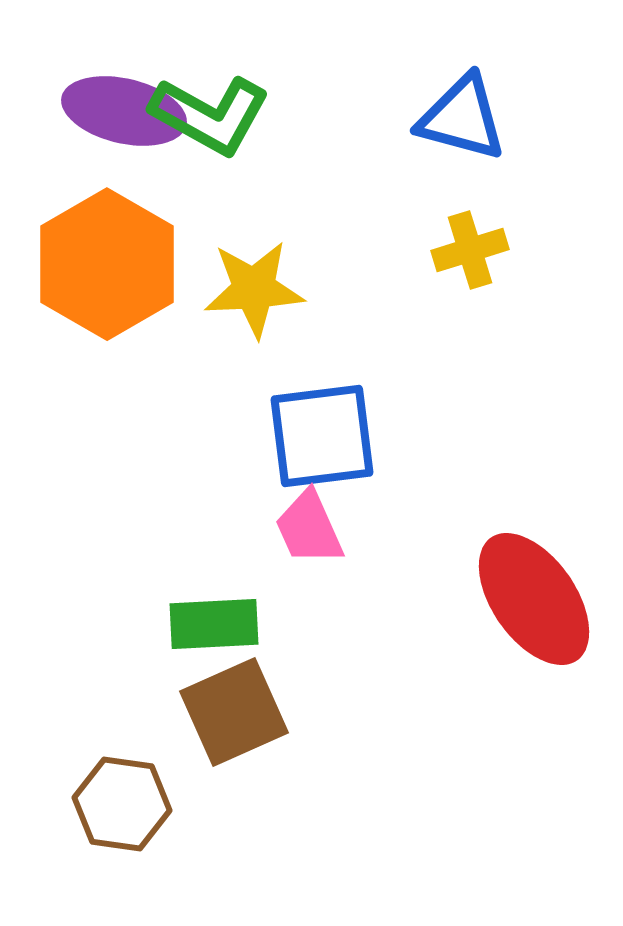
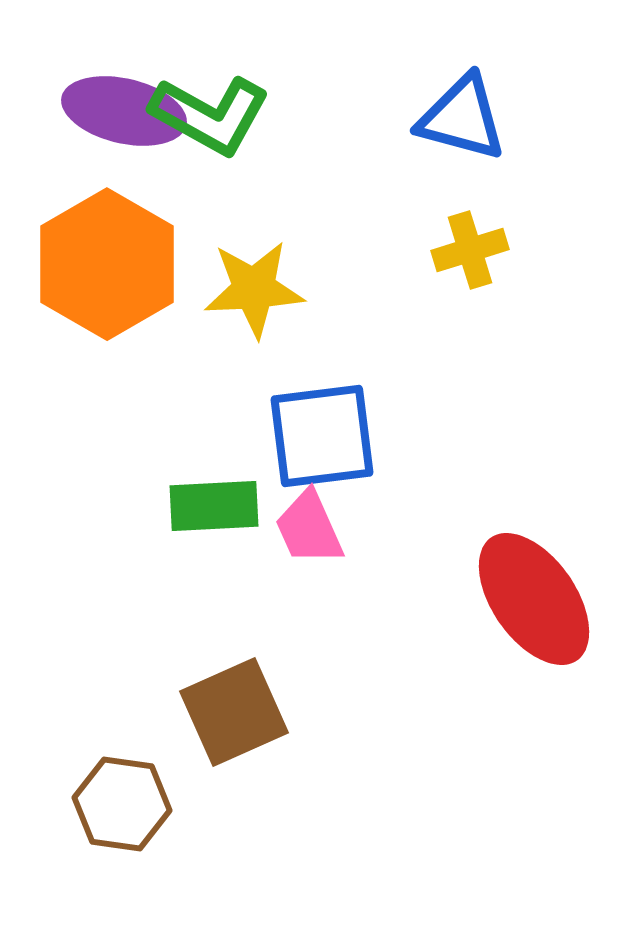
green rectangle: moved 118 px up
